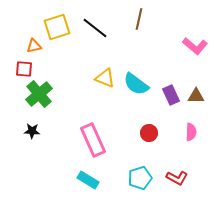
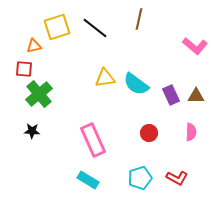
yellow triangle: rotated 30 degrees counterclockwise
